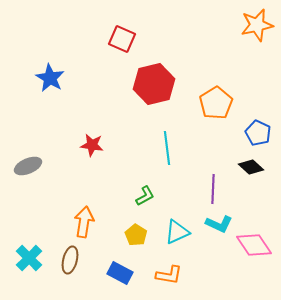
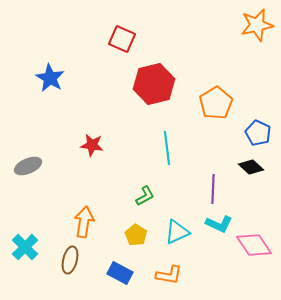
cyan cross: moved 4 px left, 11 px up
